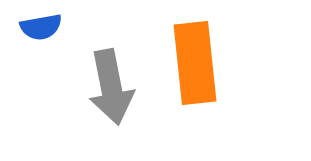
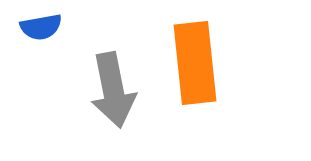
gray arrow: moved 2 px right, 3 px down
